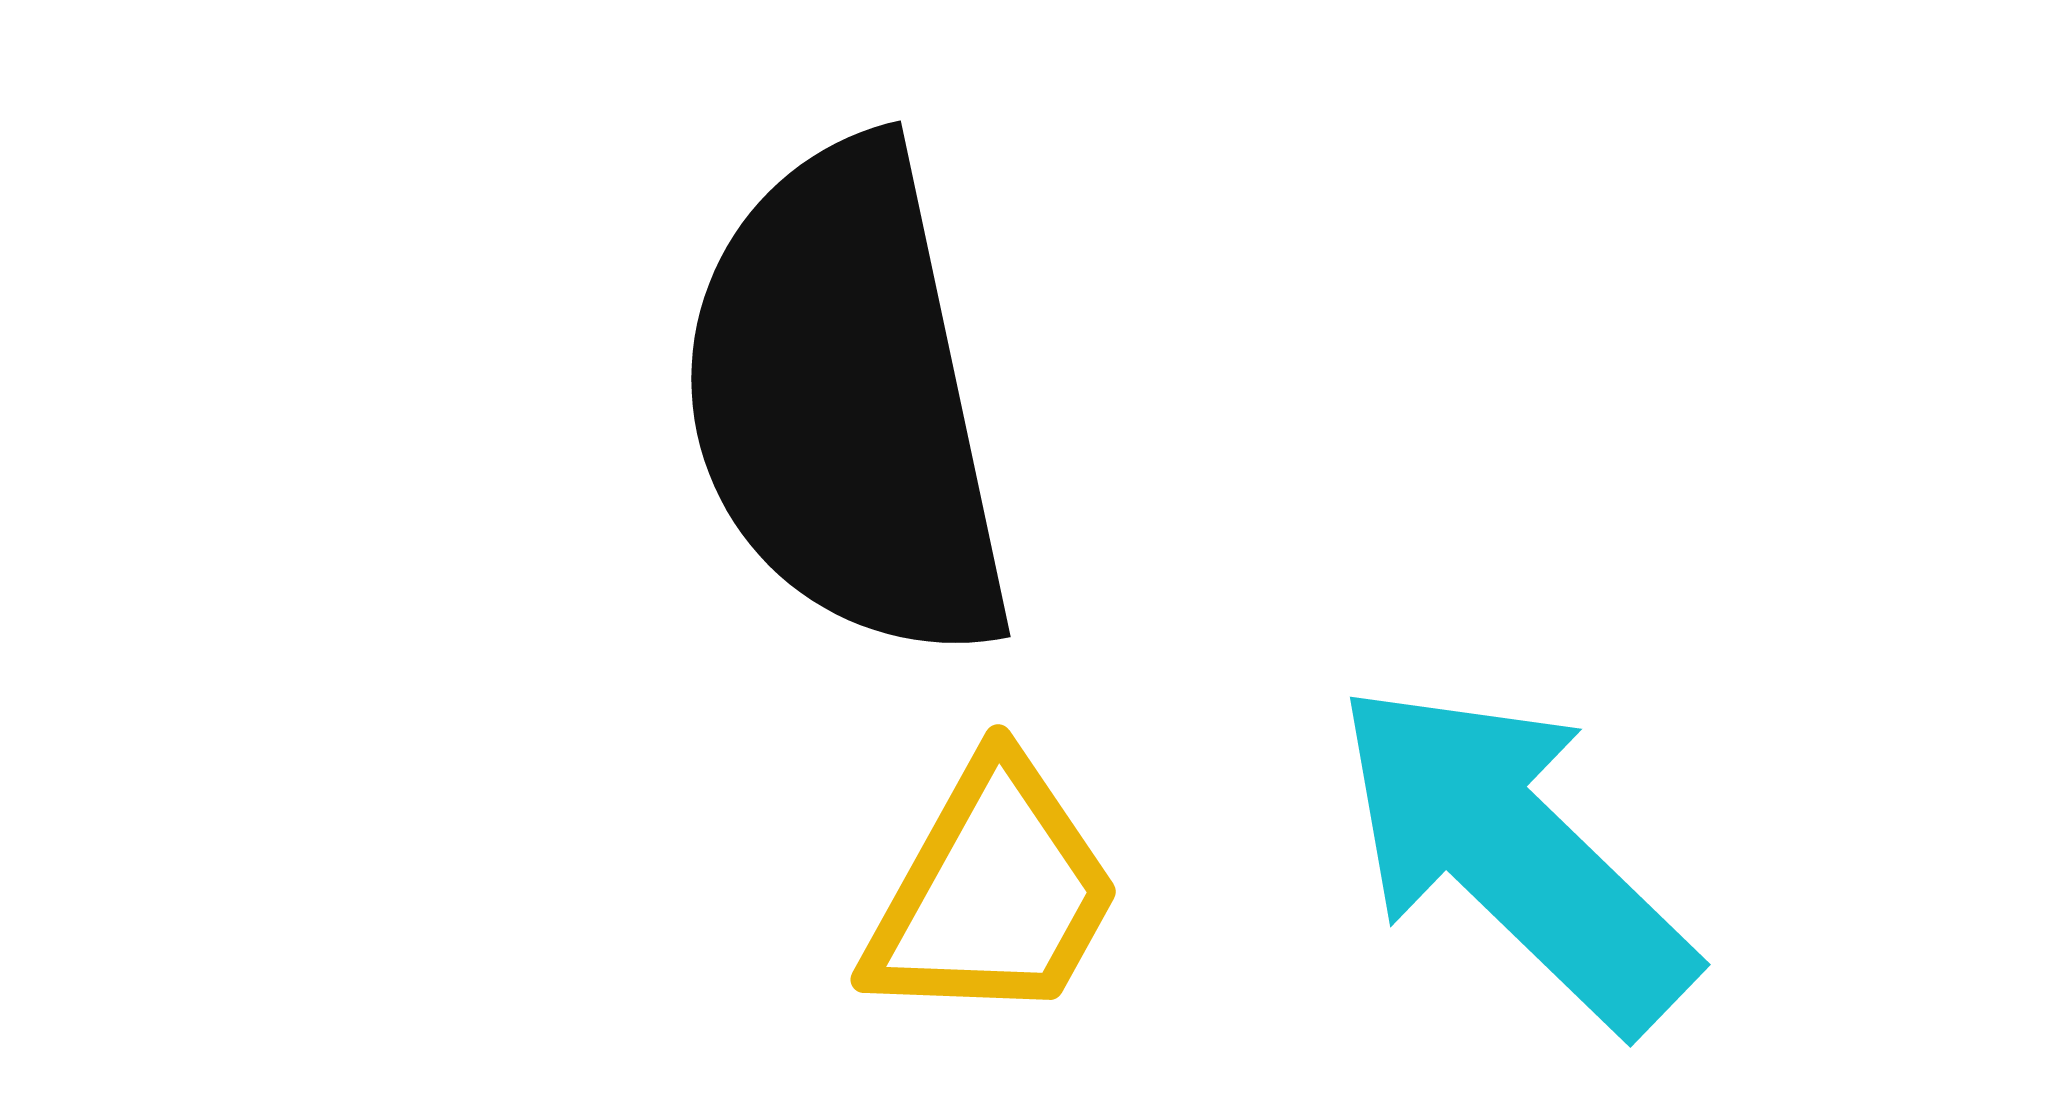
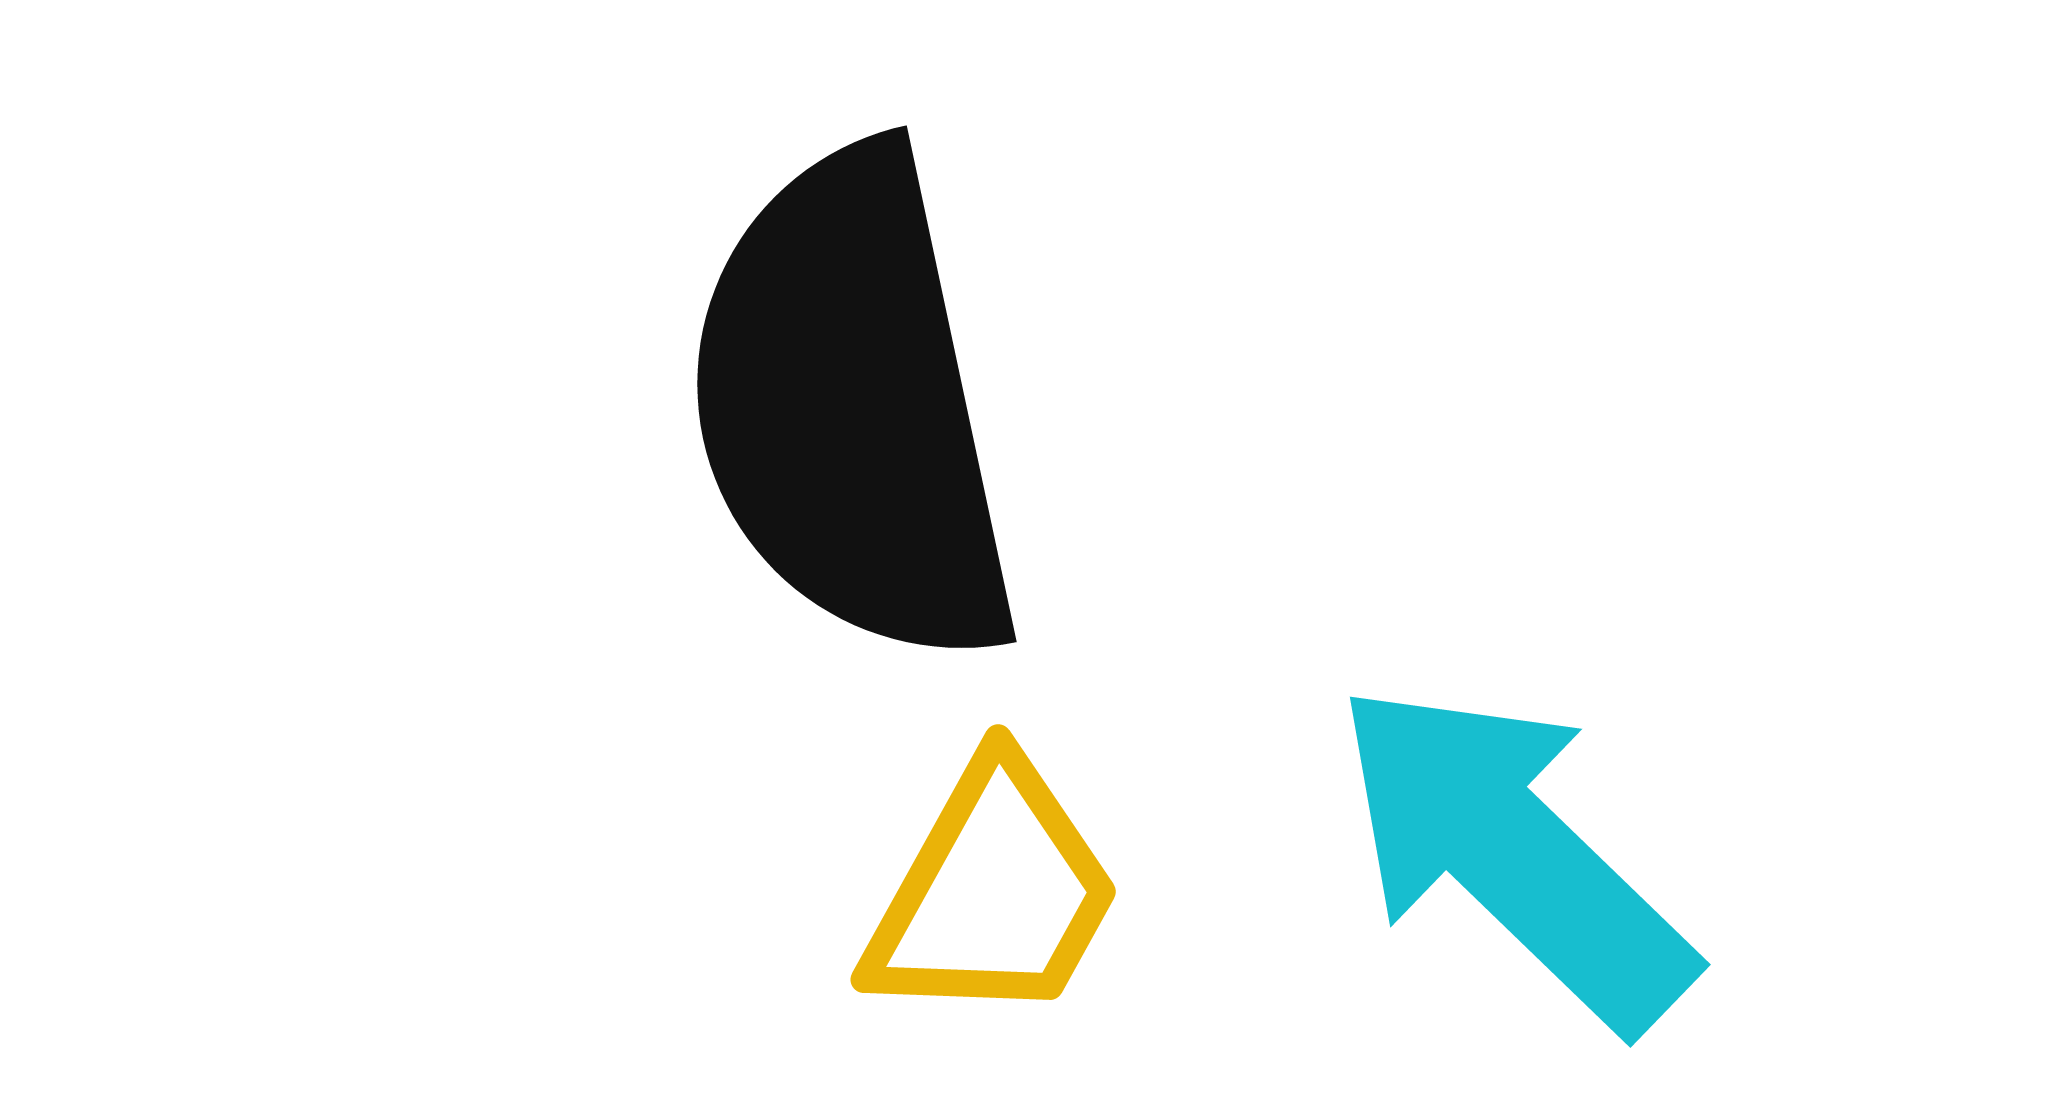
black semicircle: moved 6 px right, 5 px down
